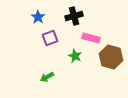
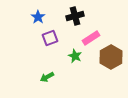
black cross: moved 1 px right
pink rectangle: rotated 48 degrees counterclockwise
brown hexagon: rotated 15 degrees clockwise
